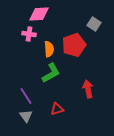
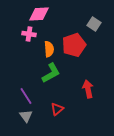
red triangle: rotated 24 degrees counterclockwise
